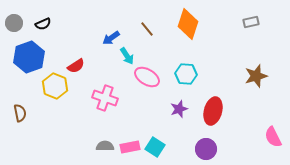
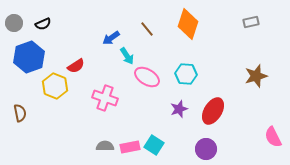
red ellipse: rotated 16 degrees clockwise
cyan square: moved 1 px left, 2 px up
